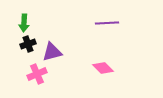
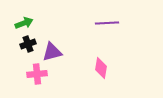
green arrow: rotated 114 degrees counterclockwise
pink diamond: moved 2 px left; rotated 55 degrees clockwise
pink cross: rotated 18 degrees clockwise
